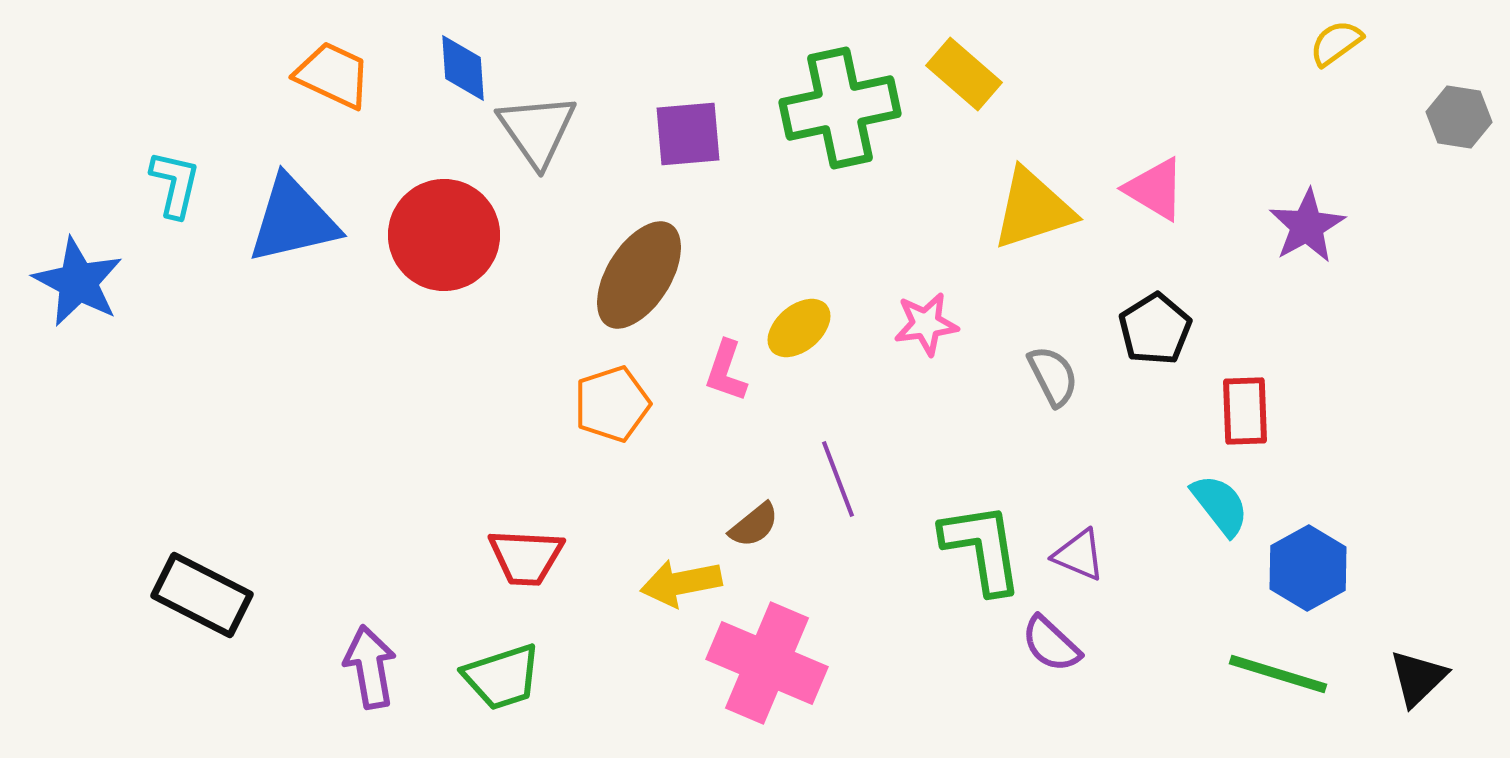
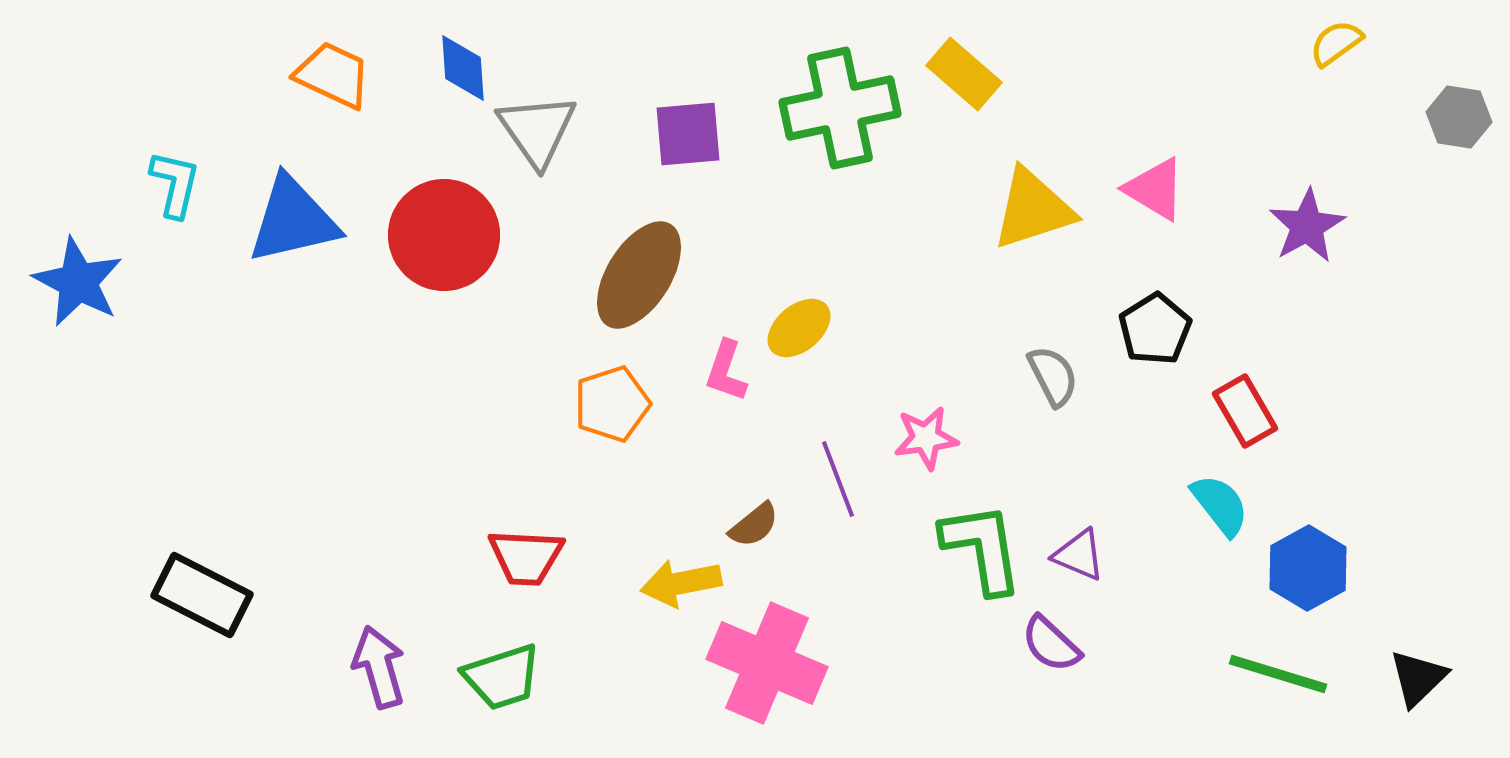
pink star: moved 114 px down
red rectangle: rotated 28 degrees counterclockwise
purple arrow: moved 9 px right; rotated 6 degrees counterclockwise
